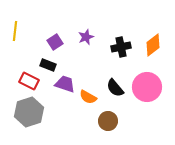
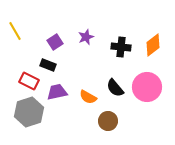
yellow line: rotated 36 degrees counterclockwise
black cross: rotated 18 degrees clockwise
purple trapezoid: moved 8 px left, 8 px down; rotated 30 degrees counterclockwise
